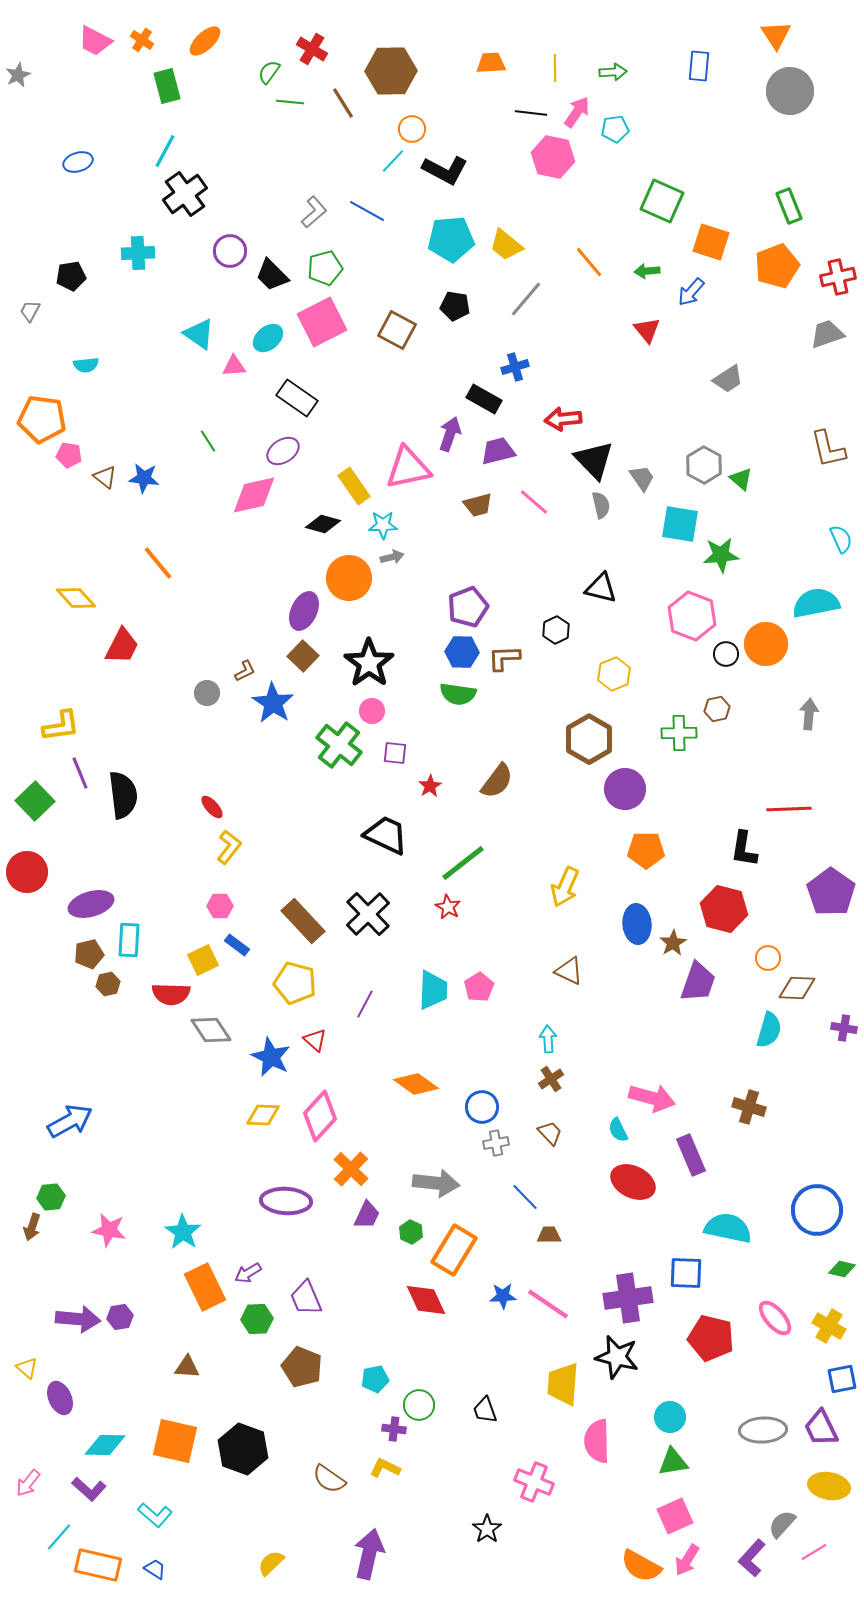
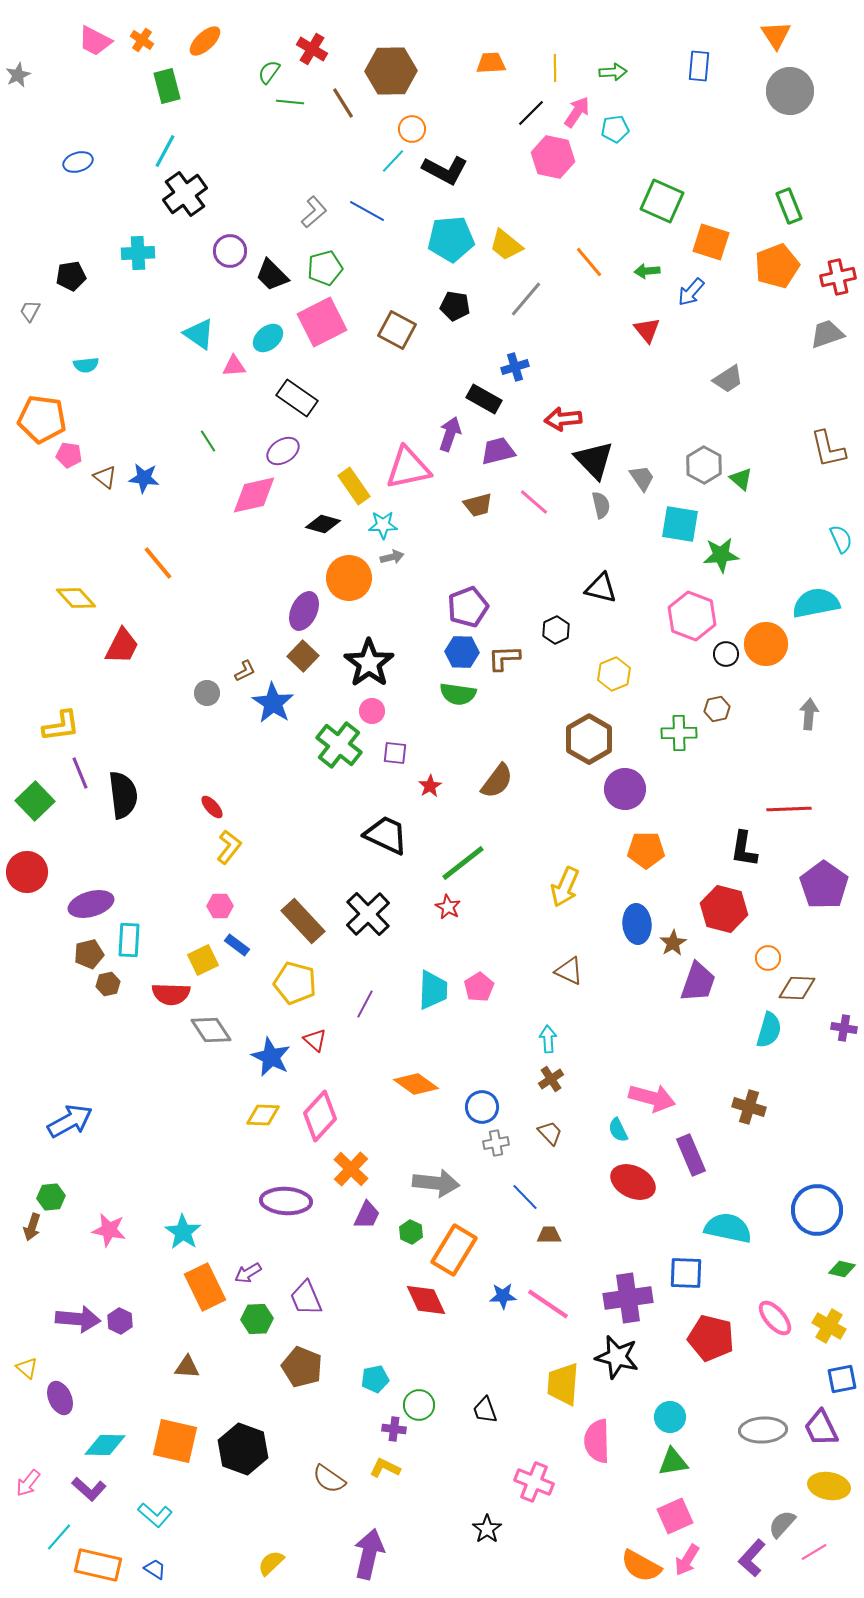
black line at (531, 113): rotated 52 degrees counterclockwise
purple pentagon at (831, 892): moved 7 px left, 7 px up
purple hexagon at (120, 1317): moved 4 px down; rotated 25 degrees counterclockwise
